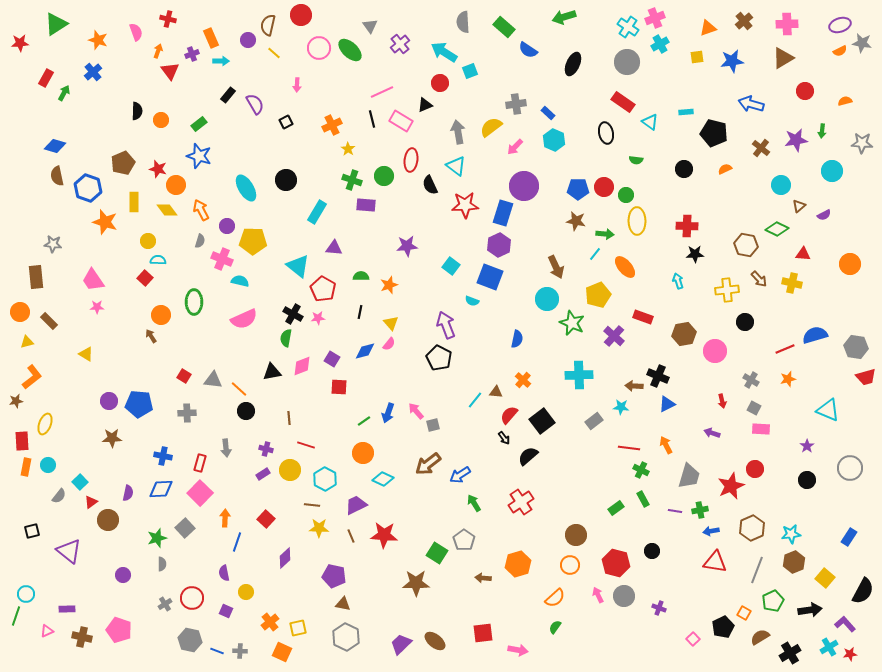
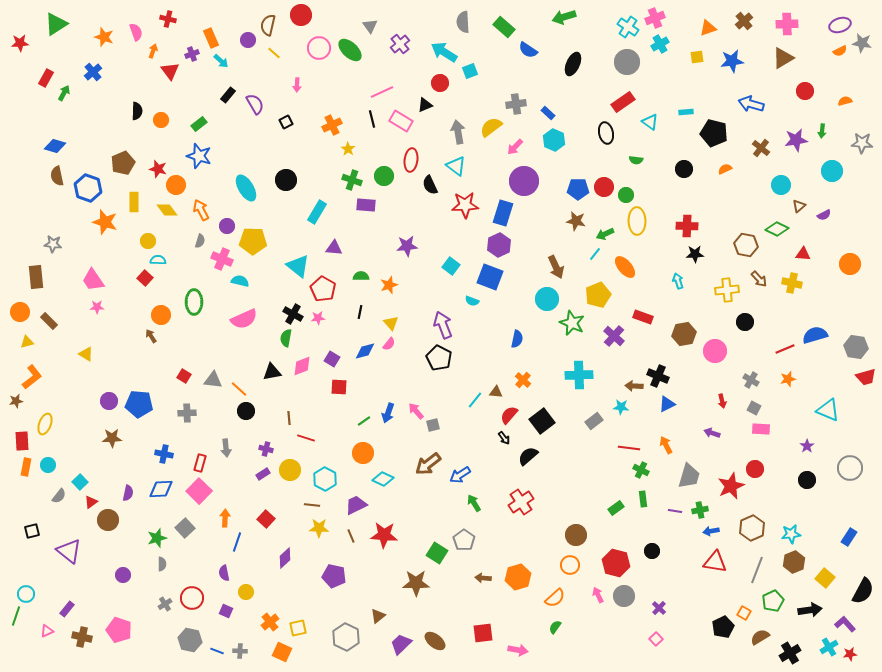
orange star at (98, 40): moved 6 px right, 3 px up
orange arrow at (158, 51): moved 5 px left
cyan arrow at (221, 61): rotated 42 degrees clockwise
red rectangle at (623, 102): rotated 70 degrees counterclockwise
purple circle at (524, 186): moved 5 px up
green arrow at (605, 234): rotated 150 degrees clockwise
purple arrow at (446, 325): moved 3 px left
red line at (306, 445): moved 7 px up
blue cross at (163, 456): moved 1 px right, 2 px up
pink square at (200, 493): moved 1 px left, 2 px up
green rectangle at (643, 499): rotated 21 degrees clockwise
orange hexagon at (518, 564): moved 13 px down
brown triangle at (343, 604): moved 35 px right, 12 px down; rotated 49 degrees counterclockwise
purple cross at (659, 608): rotated 24 degrees clockwise
purple rectangle at (67, 609): rotated 49 degrees counterclockwise
pink square at (693, 639): moved 37 px left
